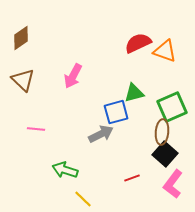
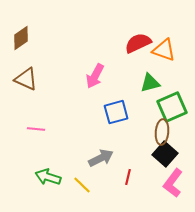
orange triangle: moved 1 px left, 1 px up
pink arrow: moved 22 px right
brown triangle: moved 3 px right, 1 px up; rotated 20 degrees counterclockwise
green triangle: moved 16 px right, 10 px up
gray arrow: moved 24 px down
green arrow: moved 17 px left, 7 px down
red line: moved 4 px left, 1 px up; rotated 56 degrees counterclockwise
pink L-shape: moved 1 px up
yellow line: moved 1 px left, 14 px up
